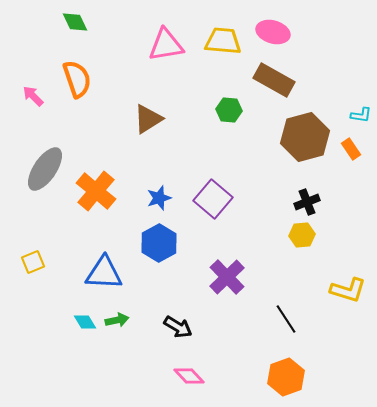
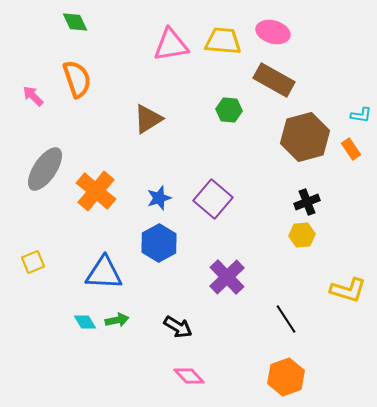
pink triangle: moved 5 px right
